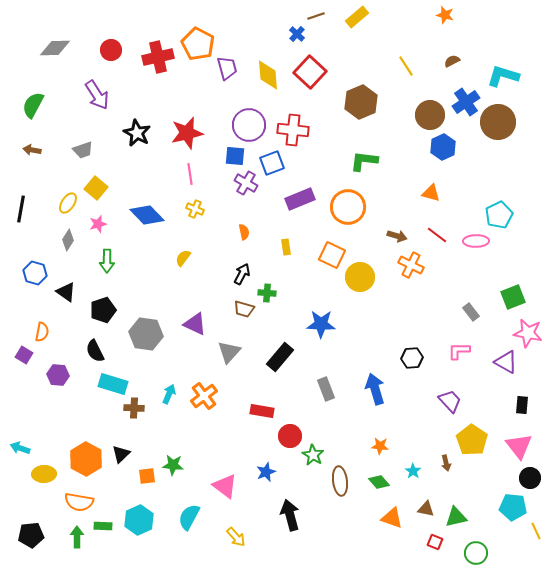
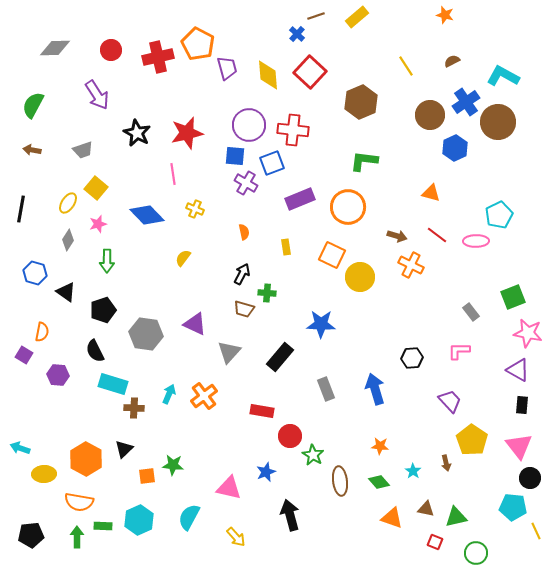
cyan L-shape at (503, 76): rotated 12 degrees clockwise
blue hexagon at (443, 147): moved 12 px right, 1 px down
pink line at (190, 174): moved 17 px left
purple triangle at (506, 362): moved 12 px right, 8 px down
black triangle at (121, 454): moved 3 px right, 5 px up
pink triangle at (225, 486): moved 4 px right, 2 px down; rotated 24 degrees counterclockwise
